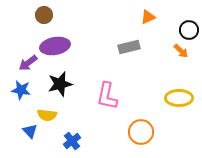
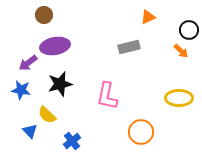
yellow semicircle: rotated 36 degrees clockwise
